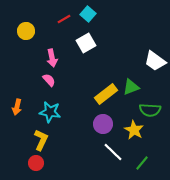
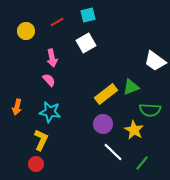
cyan square: moved 1 px down; rotated 35 degrees clockwise
red line: moved 7 px left, 3 px down
red circle: moved 1 px down
